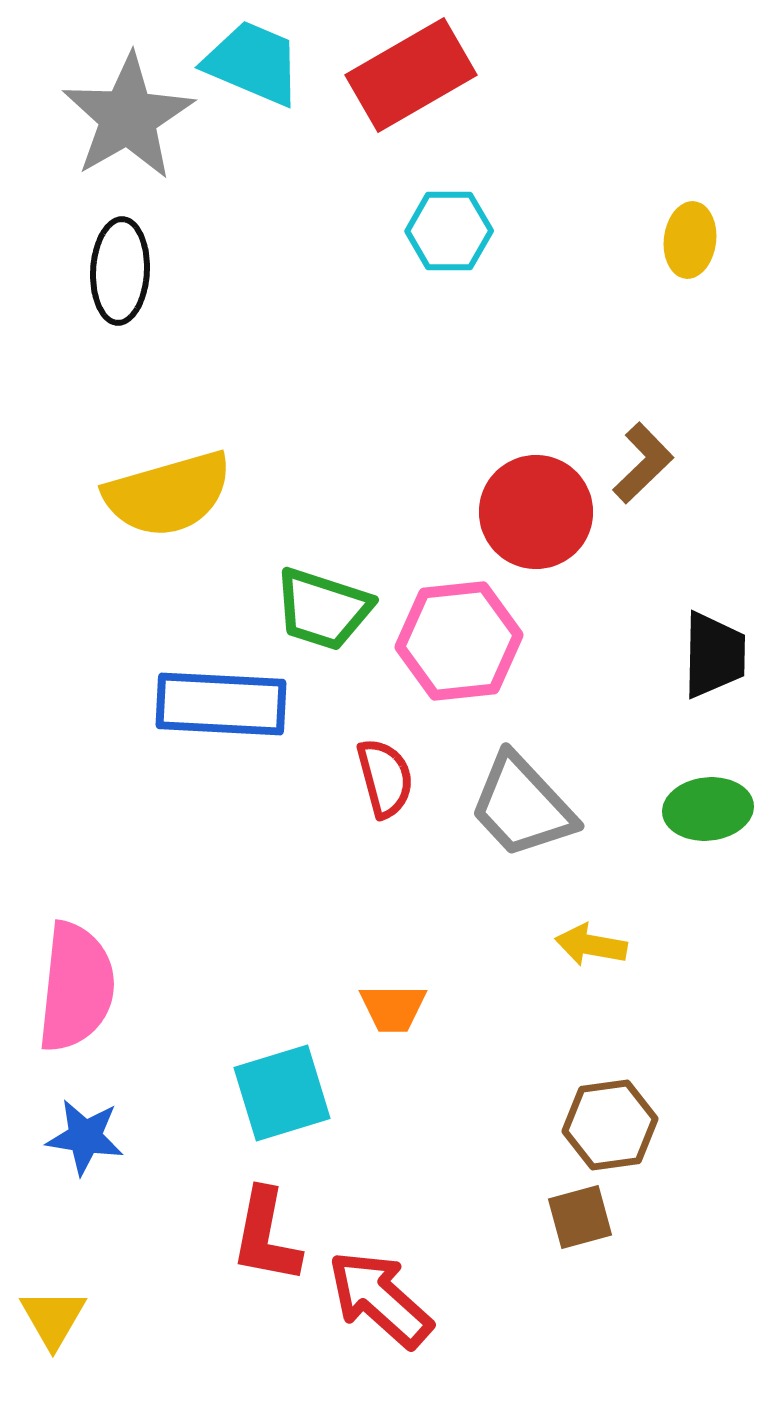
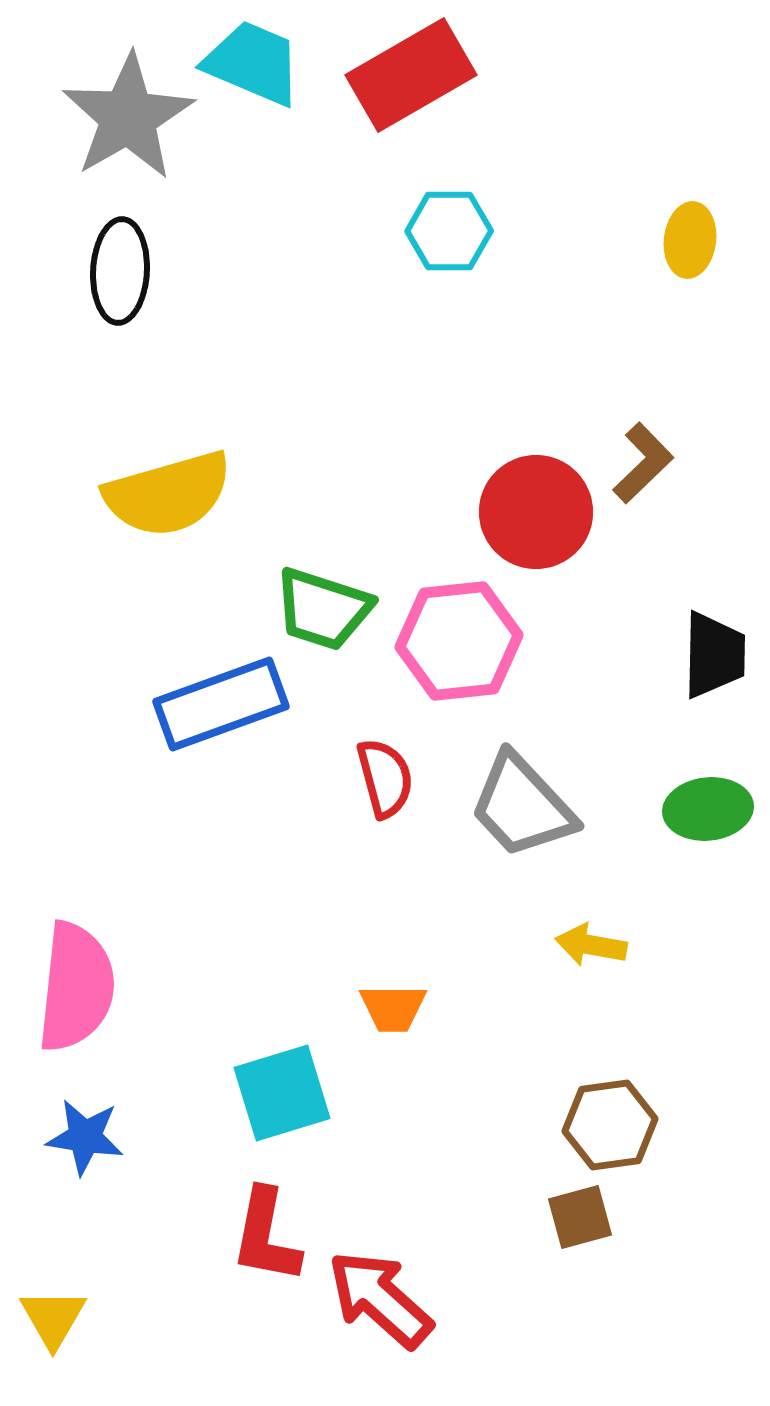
blue rectangle: rotated 23 degrees counterclockwise
